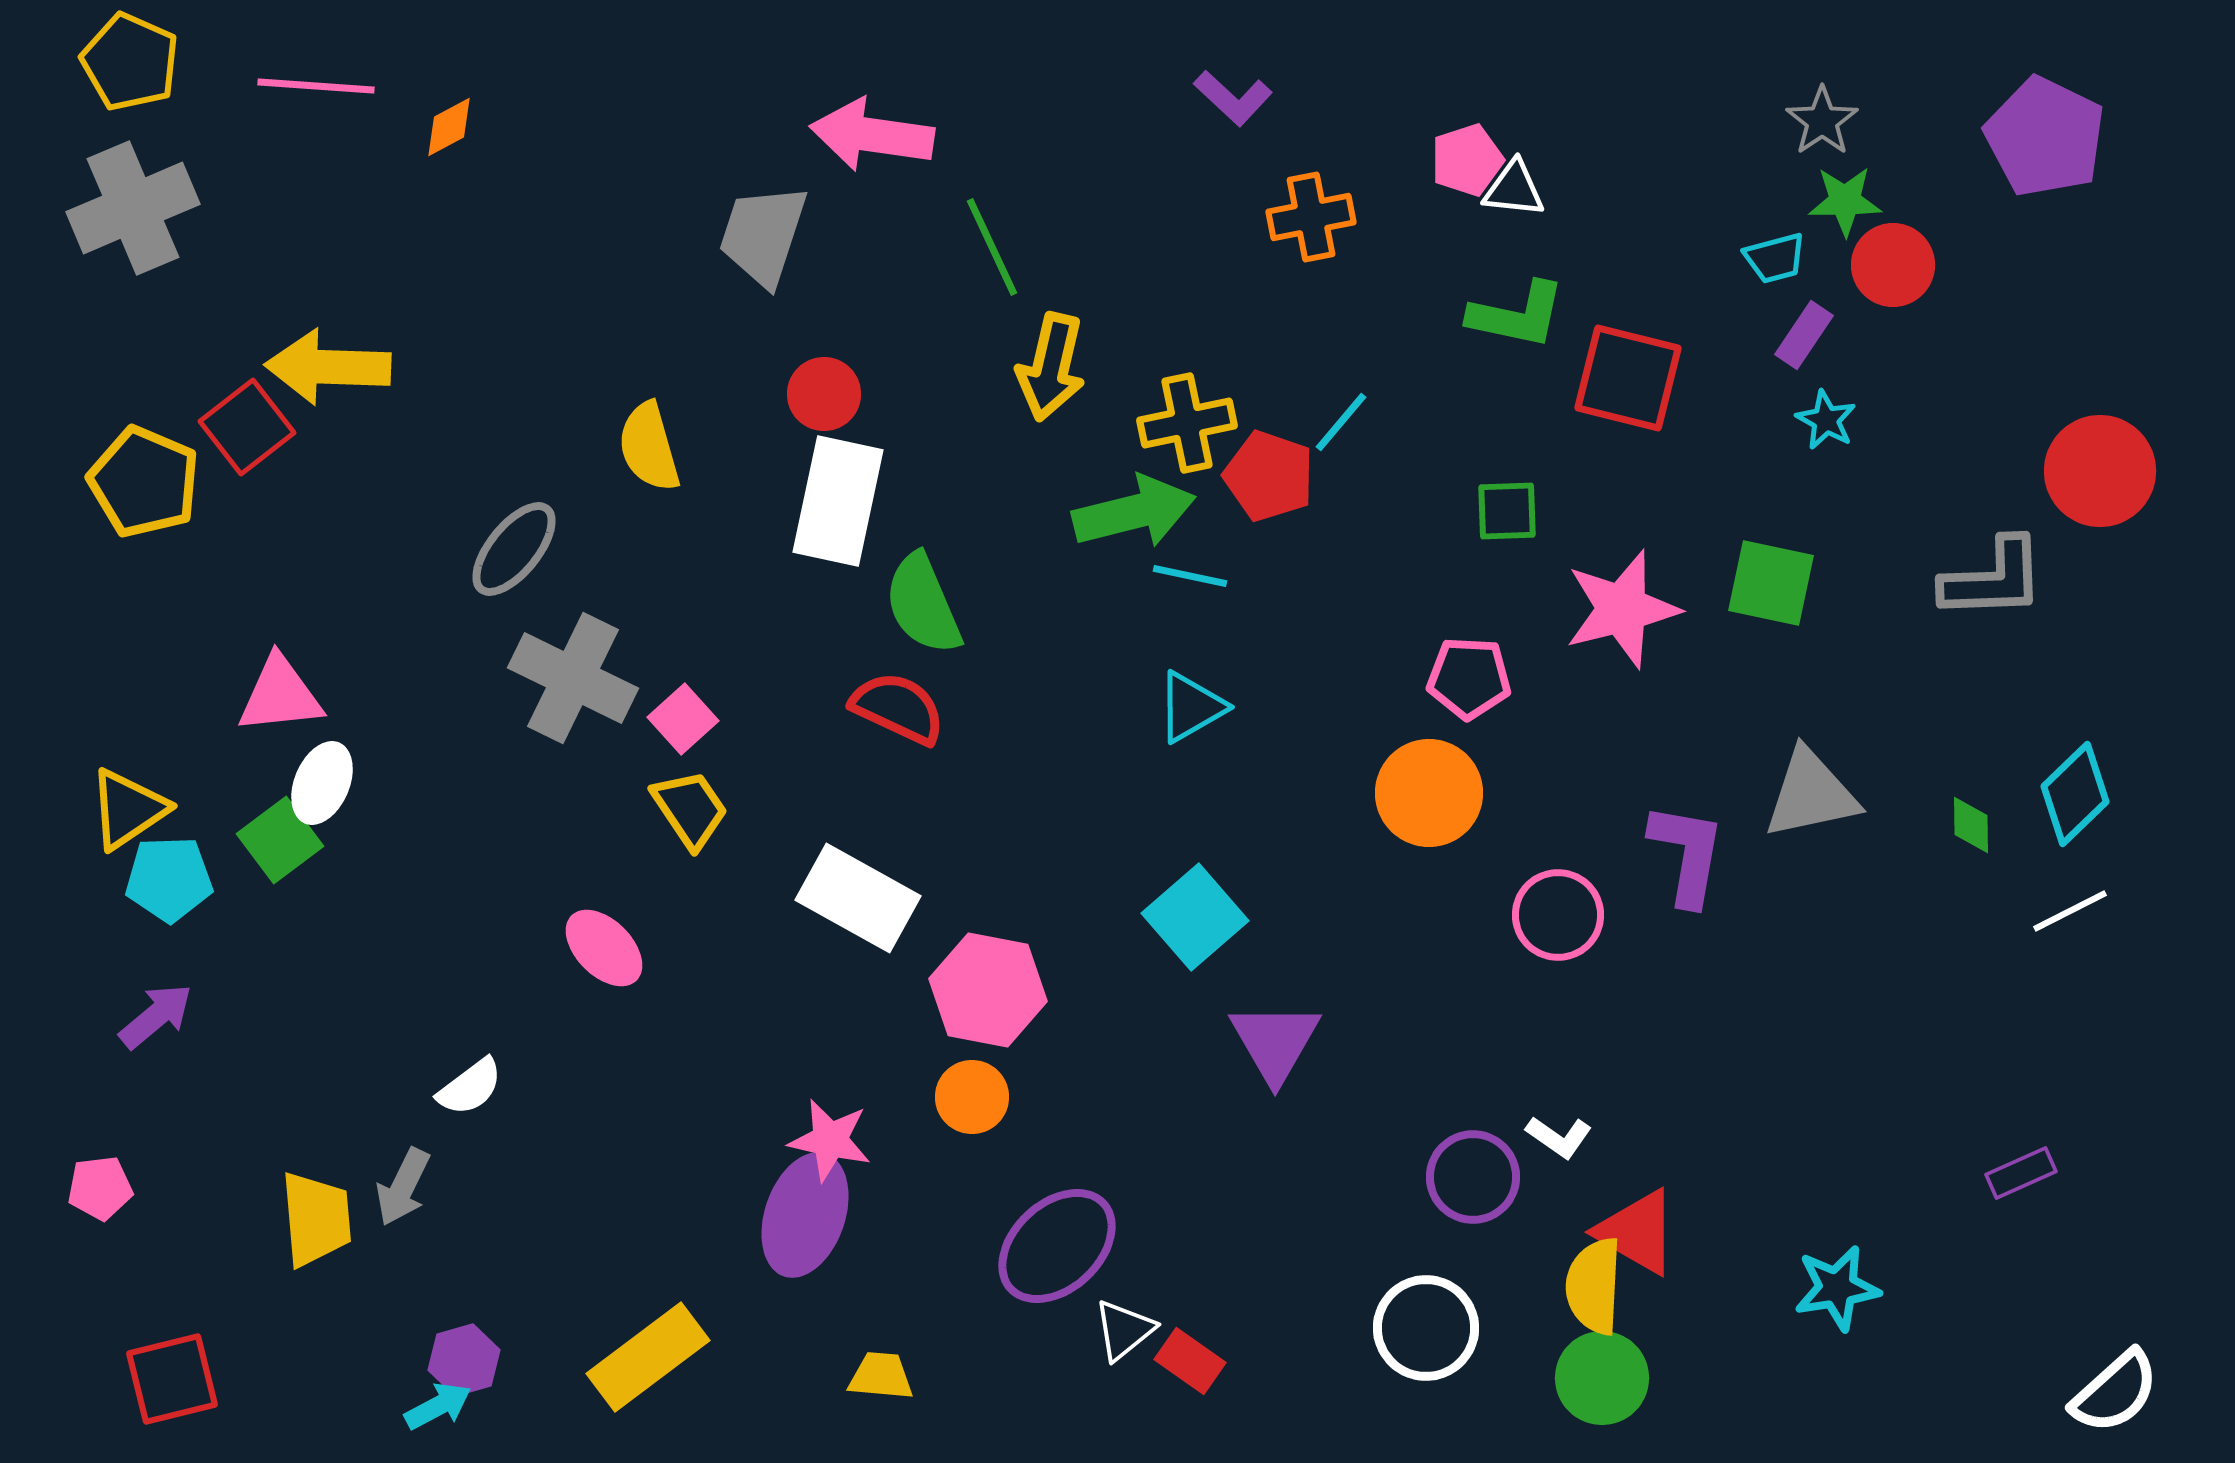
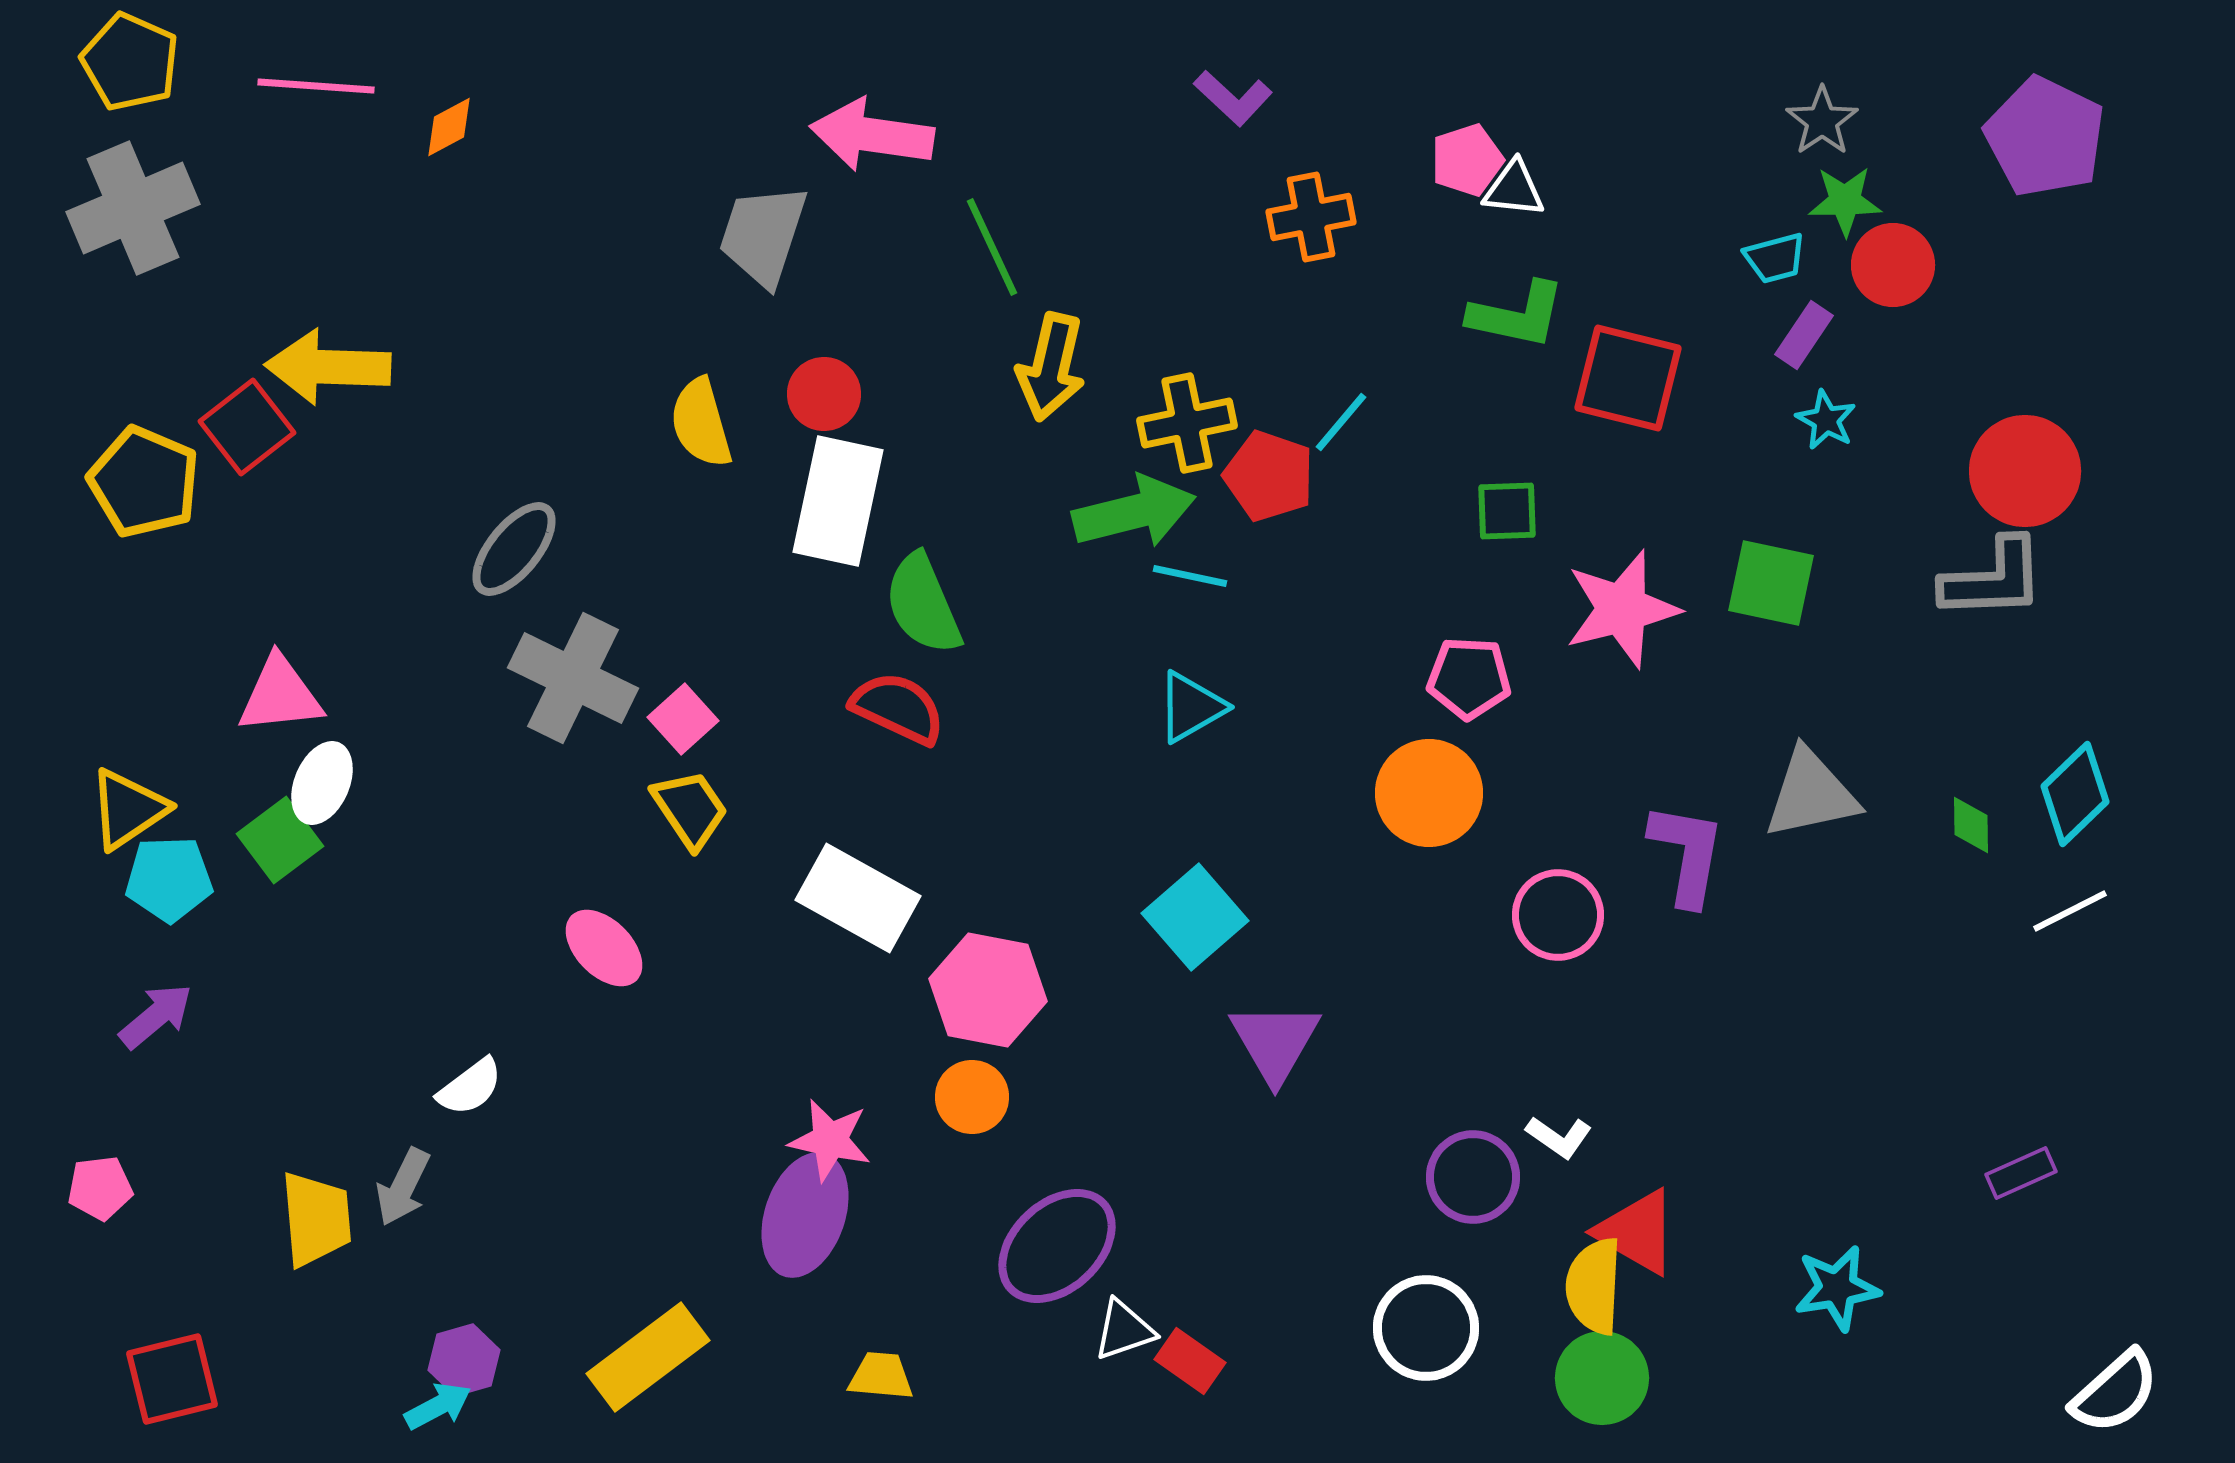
yellow semicircle at (649, 447): moved 52 px right, 24 px up
red circle at (2100, 471): moved 75 px left
white triangle at (1124, 1330): rotated 20 degrees clockwise
